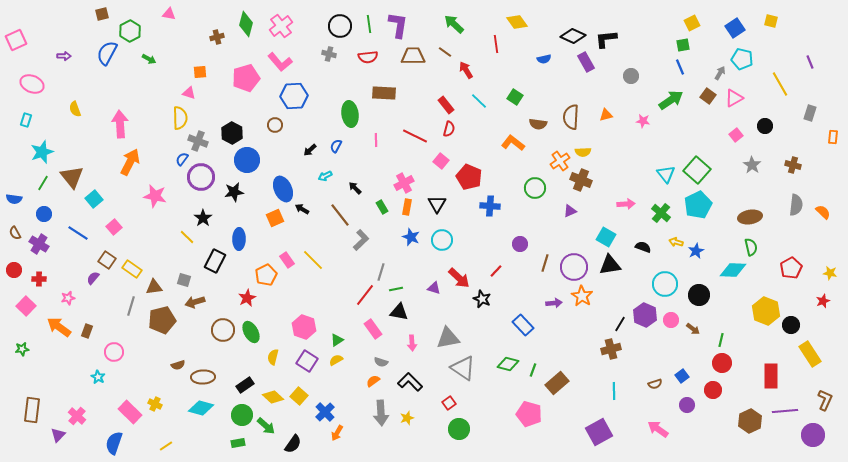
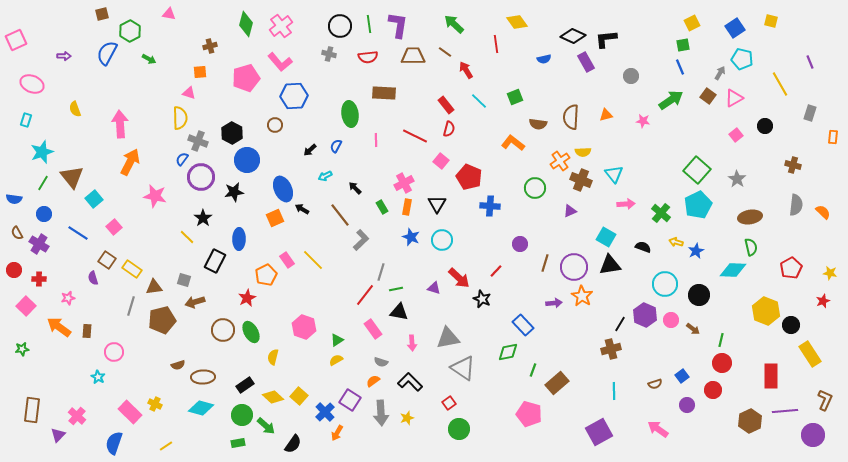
brown cross at (217, 37): moved 7 px left, 9 px down
green square at (515, 97): rotated 35 degrees clockwise
gray star at (752, 165): moved 15 px left, 14 px down
cyan triangle at (666, 174): moved 52 px left
brown semicircle at (15, 233): moved 2 px right
purple semicircle at (93, 278): rotated 56 degrees counterclockwise
brown rectangle at (87, 331): rotated 16 degrees counterclockwise
purple square at (307, 361): moved 43 px right, 39 px down
green diamond at (508, 364): moved 12 px up; rotated 25 degrees counterclockwise
